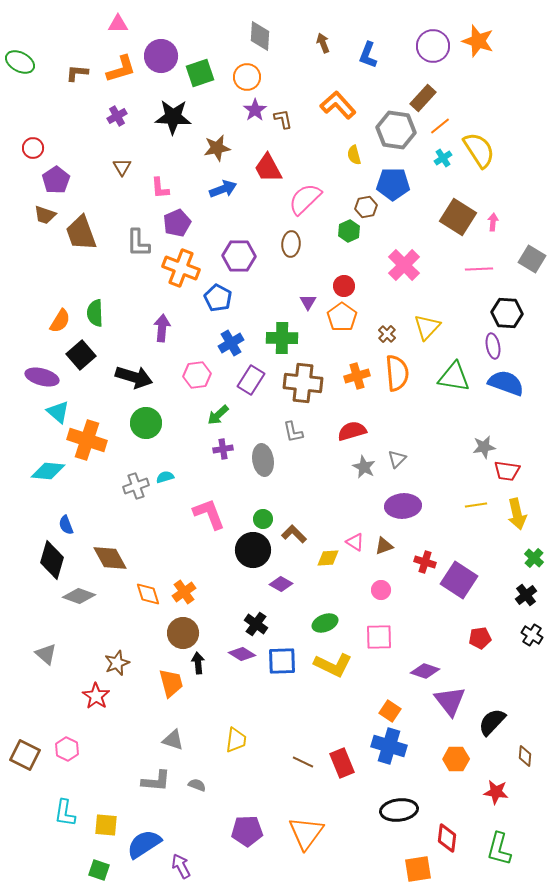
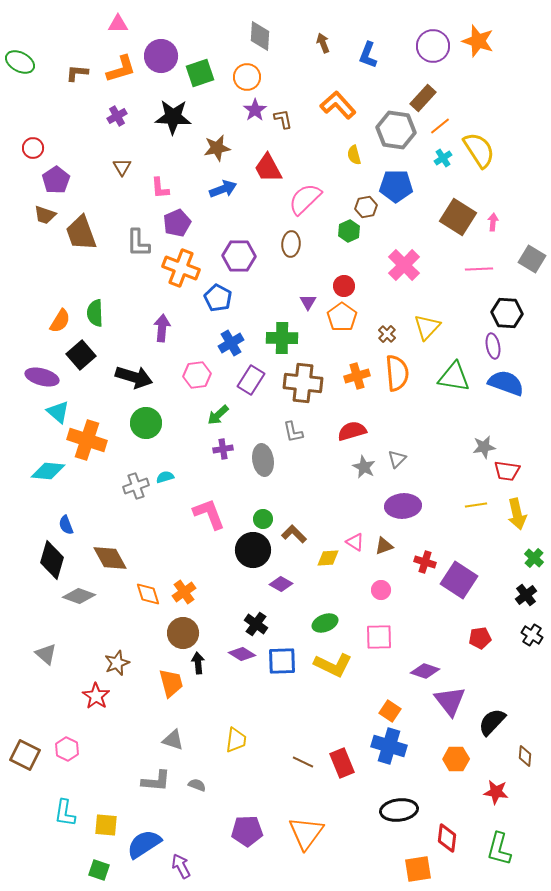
blue pentagon at (393, 184): moved 3 px right, 2 px down
